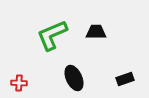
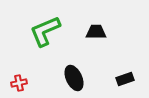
green L-shape: moved 7 px left, 4 px up
red cross: rotated 14 degrees counterclockwise
